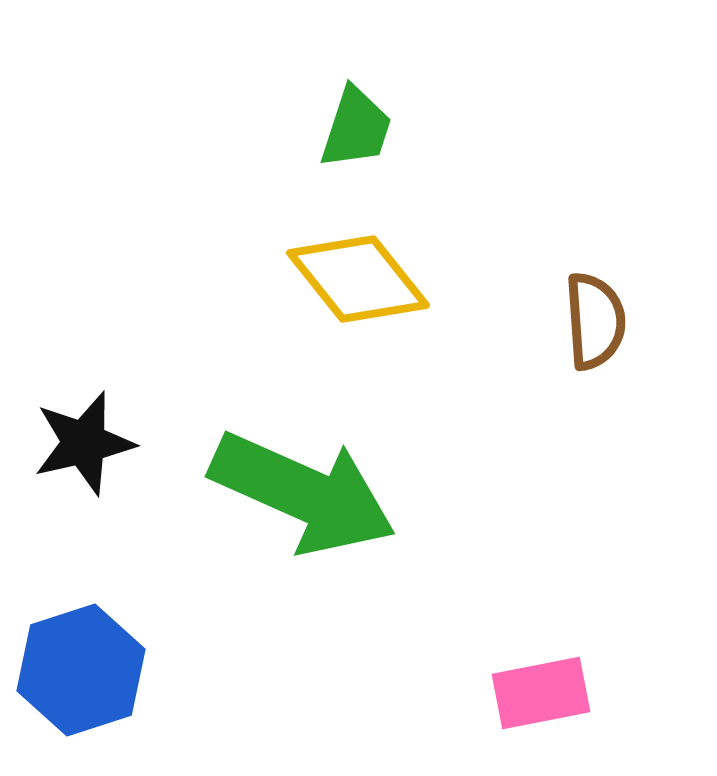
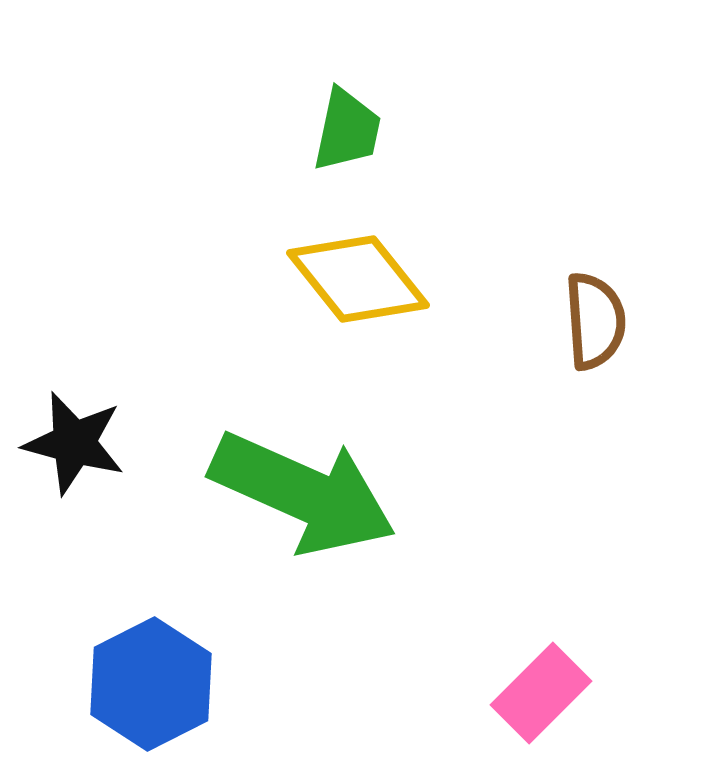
green trapezoid: moved 9 px left, 2 px down; rotated 6 degrees counterclockwise
black star: moved 10 px left; rotated 28 degrees clockwise
blue hexagon: moved 70 px right, 14 px down; rotated 9 degrees counterclockwise
pink rectangle: rotated 34 degrees counterclockwise
